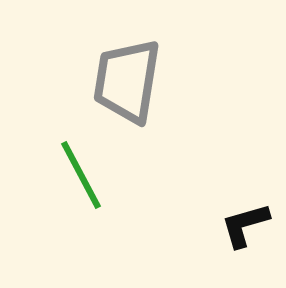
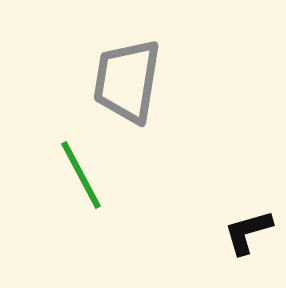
black L-shape: moved 3 px right, 7 px down
